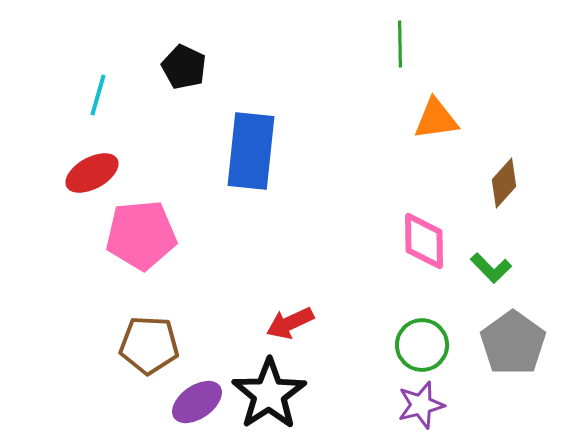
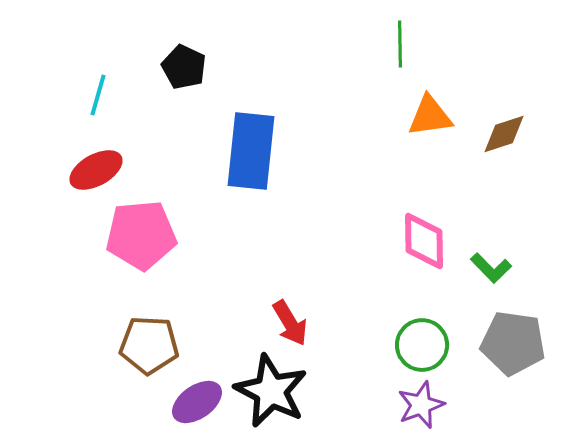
orange triangle: moved 6 px left, 3 px up
red ellipse: moved 4 px right, 3 px up
brown diamond: moved 49 px up; rotated 30 degrees clockwise
red arrow: rotated 96 degrees counterclockwise
gray pentagon: rotated 28 degrees counterclockwise
black star: moved 2 px right, 3 px up; rotated 12 degrees counterclockwise
purple star: rotated 6 degrees counterclockwise
